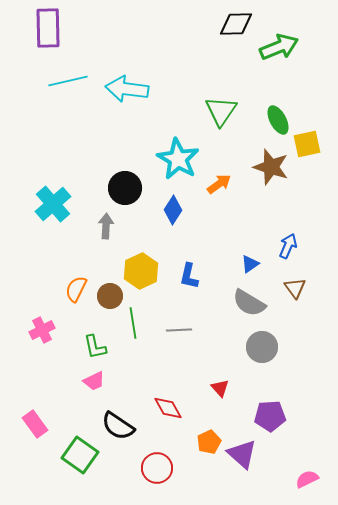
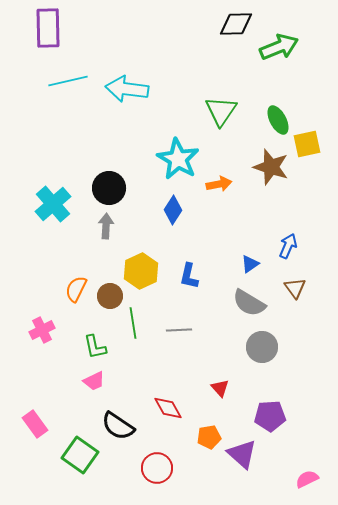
orange arrow: rotated 25 degrees clockwise
black circle: moved 16 px left
orange pentagon: moved 5 px up; rotated 15 degrees clockwise
